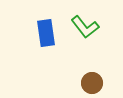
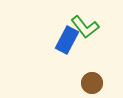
blue rectangle: moved 21 px right, 7 px down; rotated 36 degrees clockwise
